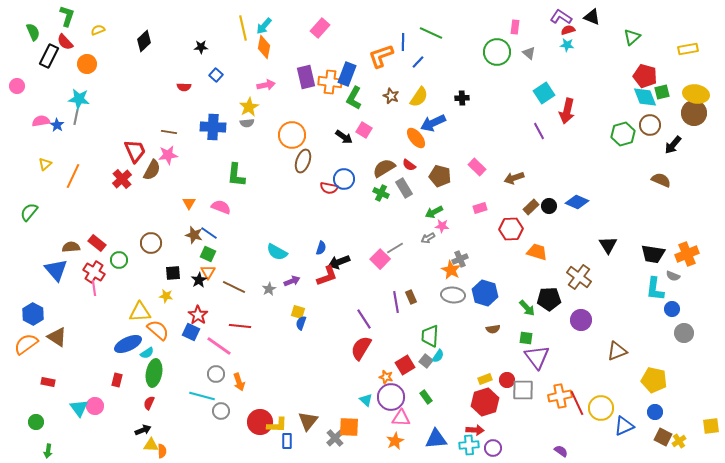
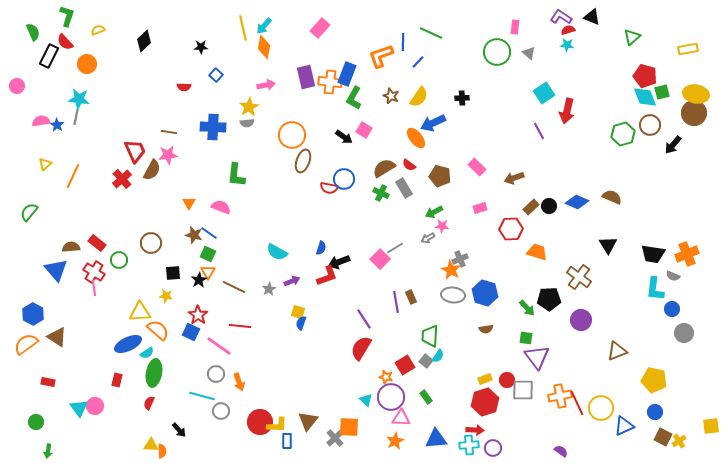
brown semicircle at (661, 180): moved 49 px left, 17 px down
brown semicircle at (493, 329): moved 7 px left
black arrow at (143, 430): moved 36 px right; rotated 70 degrees clockwise
